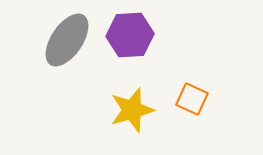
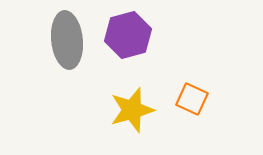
purple hexagon: moved 2 px left; rotated 12 degrees counterclockwise
gray ellipse: rotated 40 degrees counterclockwise
